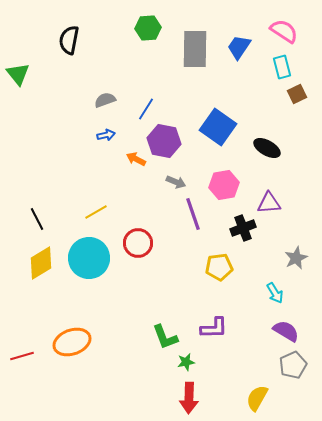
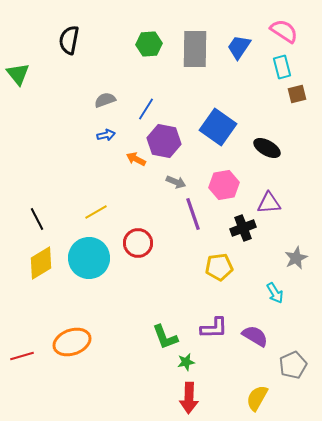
green hexagon: moved 1 px right, 16 px down
brown square: rotated 12 degrees clockwise
purple semicircle: moved 31 px left, 5 px down
